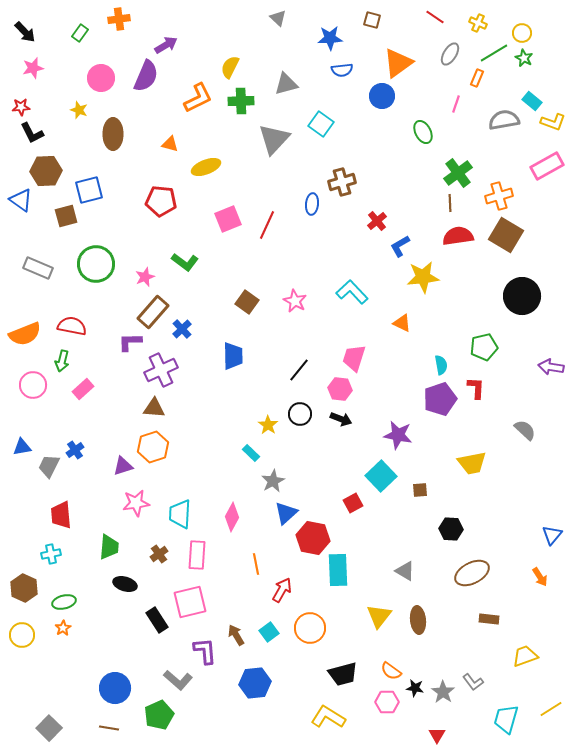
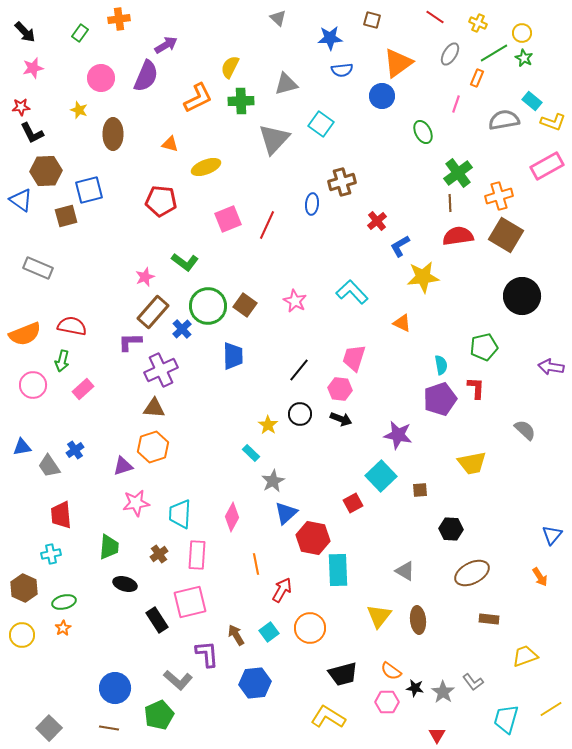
green circle at (96, 264): moved 112 px right, 42 px down
brown square at (247, 302): moved 2 px left, 3 px down
gray trapezoid at (49, 466): rotated 60 degrees counterclockwise
purple L-shape at (205, 651): moved 2 px right, 3 px down
